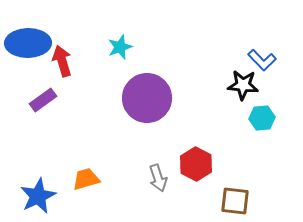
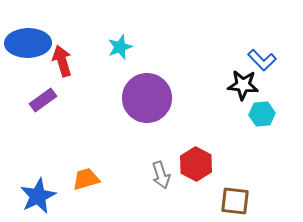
cyan hexagon: moved 4 px up
gray arrow: moved 3 px right, 3 px up
